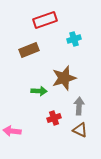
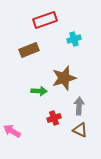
pink arrow: rotated 24 degrees clockwise
